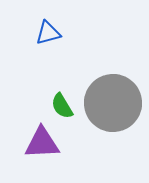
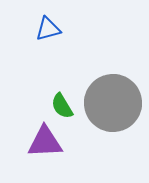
blue triangle: moved 4 px up
purple triangle: moved 3 px right, 1 px up
